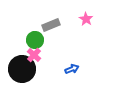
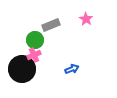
pink cross: rotated 24 degrees clockwise
